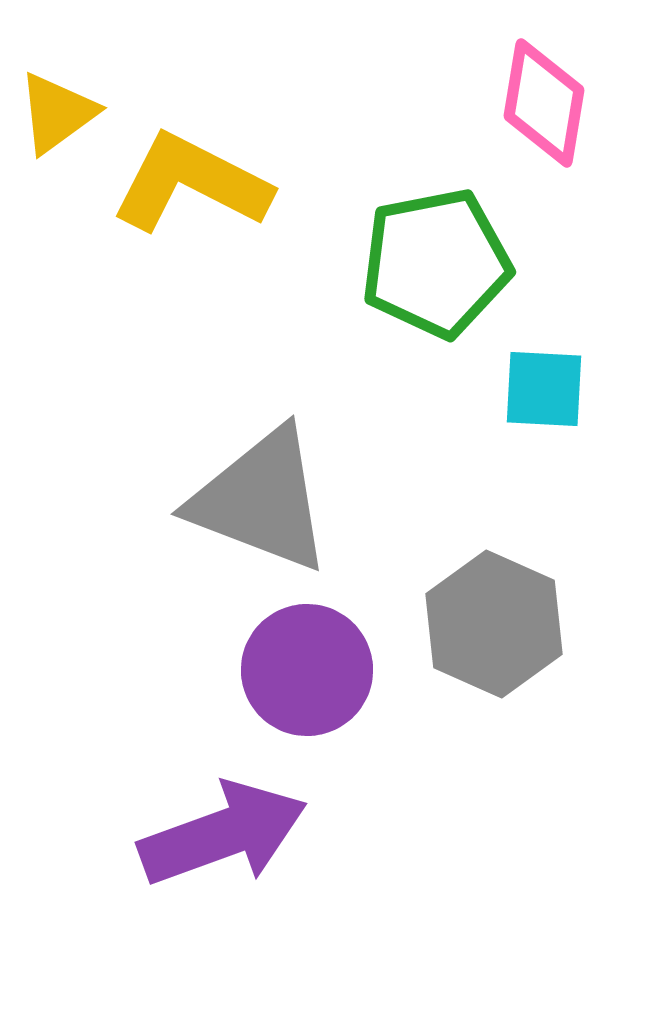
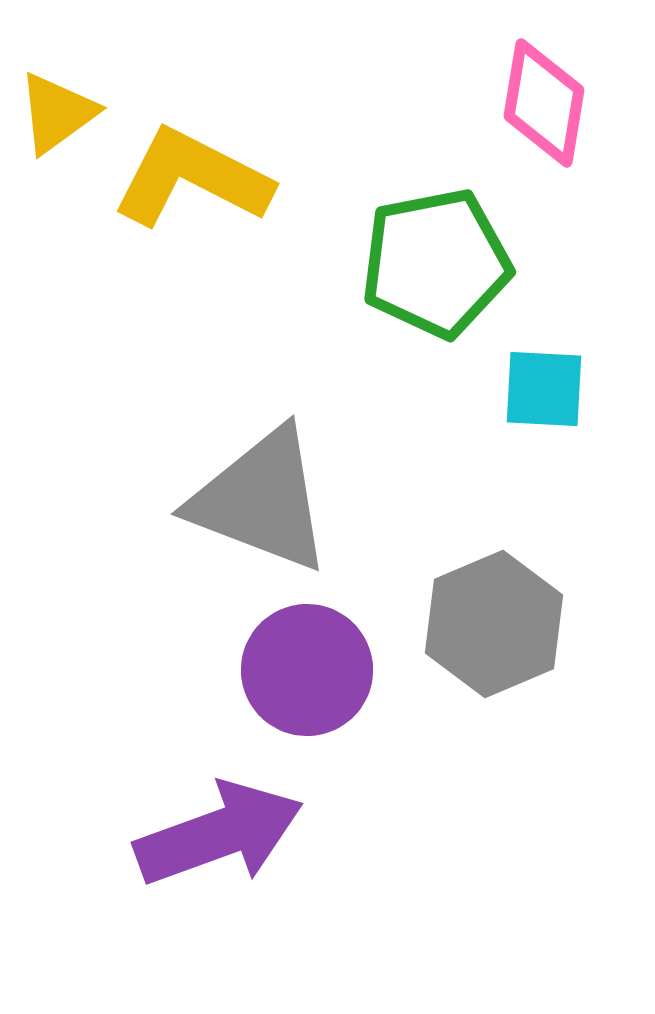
yellow L-shape: moved 1 px right, 5 px up
gray hexagon: rotated 13 degrees clockwise
purple arrow: moved 4 px left
